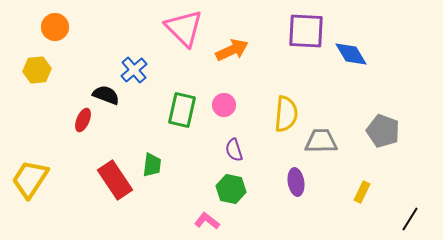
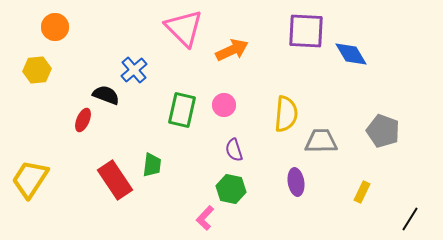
pink L-shape: moved 2 px left, 3 px up; rotated 85 degrees counterclockwise
